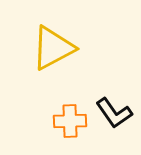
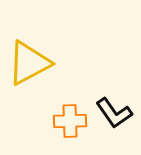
yellow triangle: moved 24 px left, 15 px down
